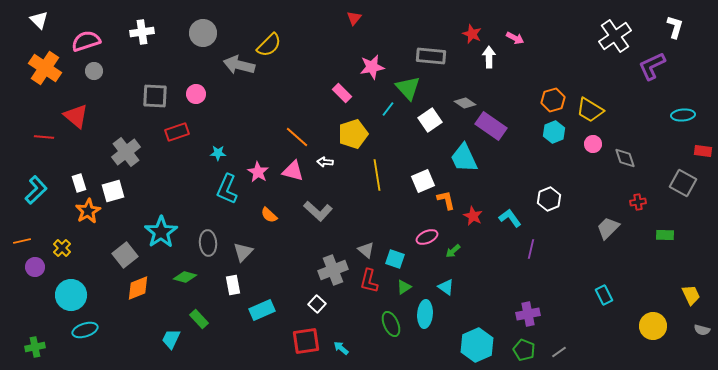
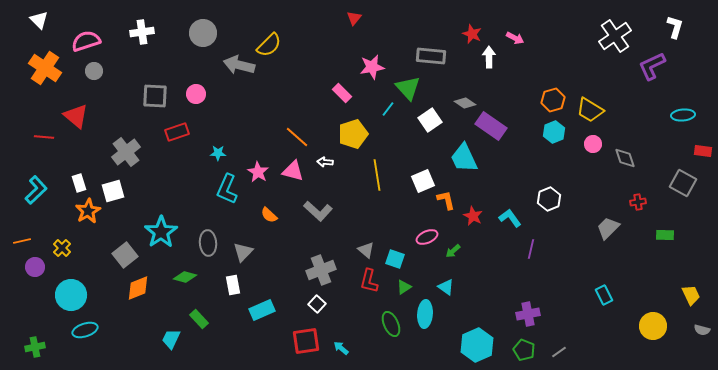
gray cross at (333, 270): moved 12 px left
